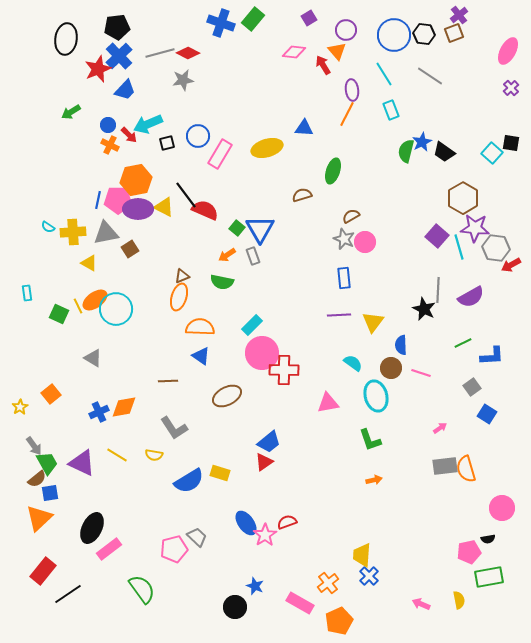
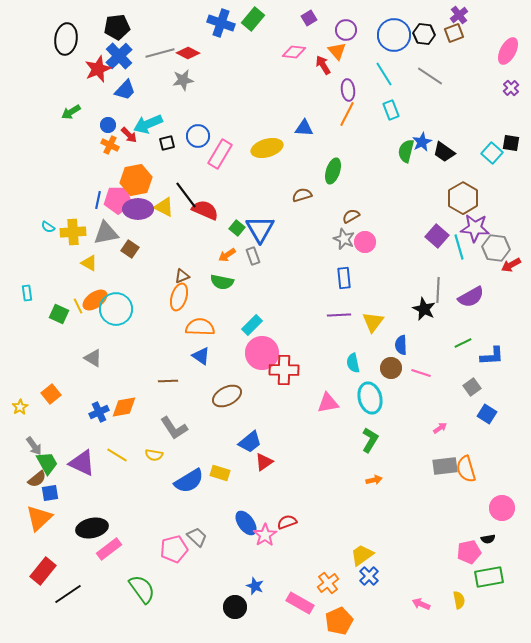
purple ellipse at (352, 90): moved 4 px left
brown square at (130, 249): rotated 24 degrees counterclockwise
cyan semicircle at (353, 363): rotated 138 degrees counterclockwise
cyan ellipse at (376, 396): moved 6 px left, 2 px down
green L-shape at (370, 440): rotated 130 degrees counterclockwise
blue trapezoid at (269, 442): moved 19 px left
black ellipse at (92, 528): rotated 52 degrees clockwise
yellow trapezoid at (362, 555): rotated 50 degrees clockwise
